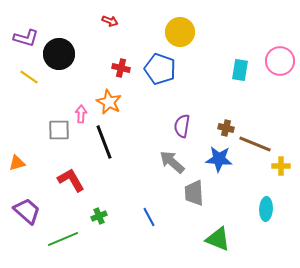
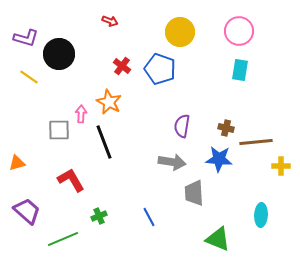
pink circle: moved 41 px left, 30 px up
red cross: moved 1 px right, 2 px up; rotated 24 degrees clockwise
brown line: moved 1 px right, 2 px up; rotated 28 degrees counterclockwise
gray arrow: rotated 148 degrees clockwise
cyan ellipse: moved 5 px left, 6 px down
